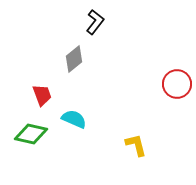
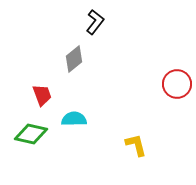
cyan semicircle: rotated 25 degrees counterclockwise
